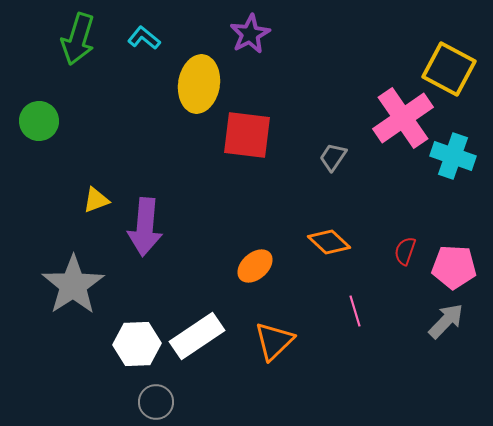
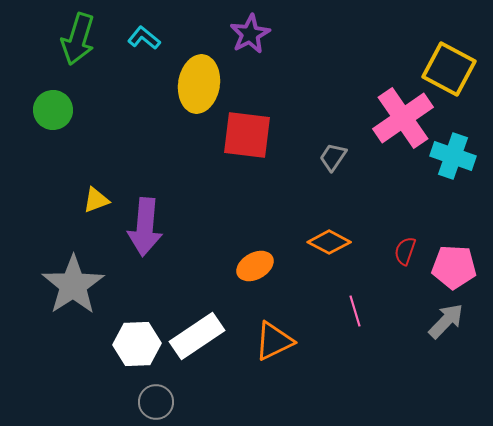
green circle: moved 14 px right, 11 px up
orange diamond: rotated 15 degrees counterclockwise
orange ellipse: rotated 12 degrees clockwise
orange triangle: rotated 18 degrees clockwise
